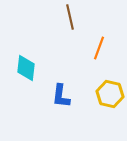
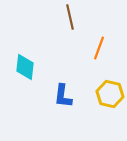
cyan diamond: moved 1 px left, 1 px up
blue L-shape: moved 2 px right
